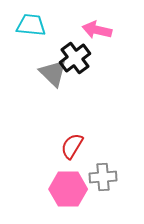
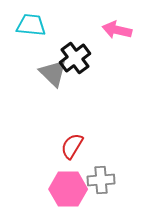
pink arrow: moved 20 px right
gray cross: moved 2 px left, 3 px down
